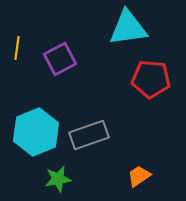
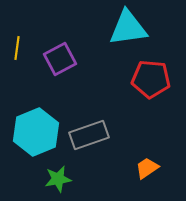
orange trapezoid: moved 8 px right, 8 px up
